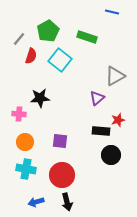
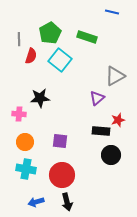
green pentagon: moved 2 px right, 2 px down
gray line: rotated 40 degrees counterclockwise
